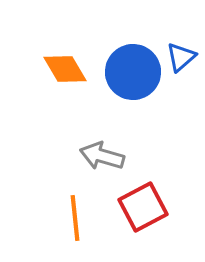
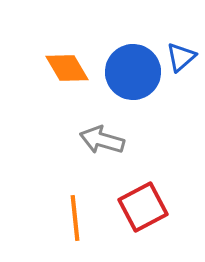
orange diamond: moved 2 px right, 1 px up
gray arrow: moved 16 px up
